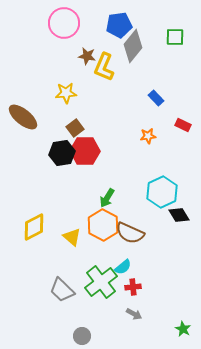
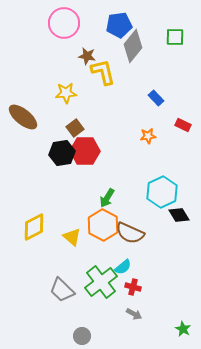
yellow L-shape: moved 1 px left, 5 px down; rotated 144 degrees clockwise
red cross: rotated 21 degrees clockwise
